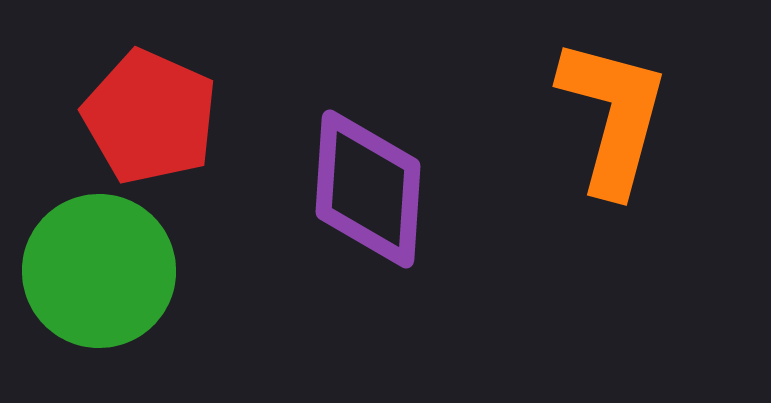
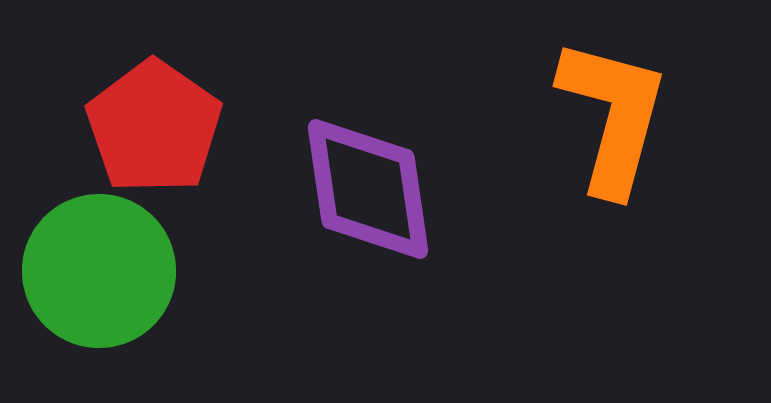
red pentagon: moved 4 px right, 10 px down; rotated 11 degrees clockwise
purple diamond: rotated 12 degrees counterclockwise
